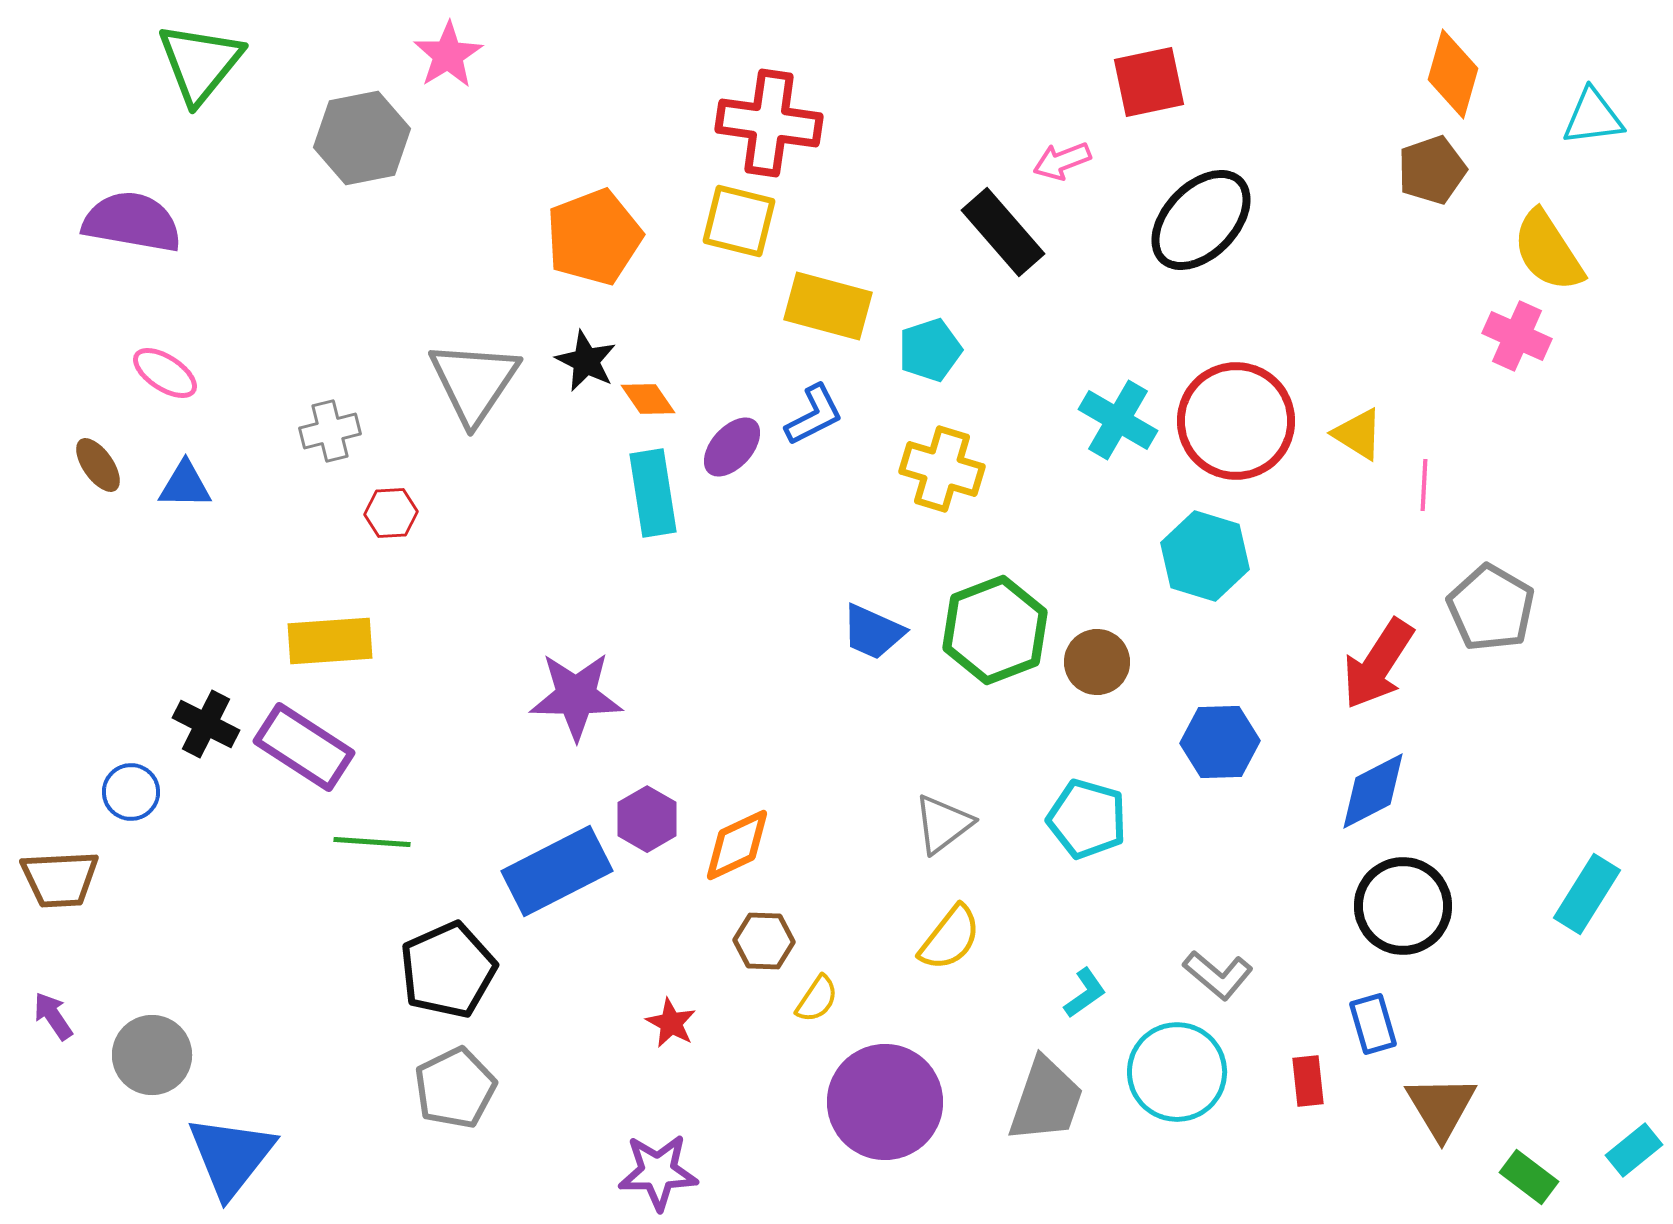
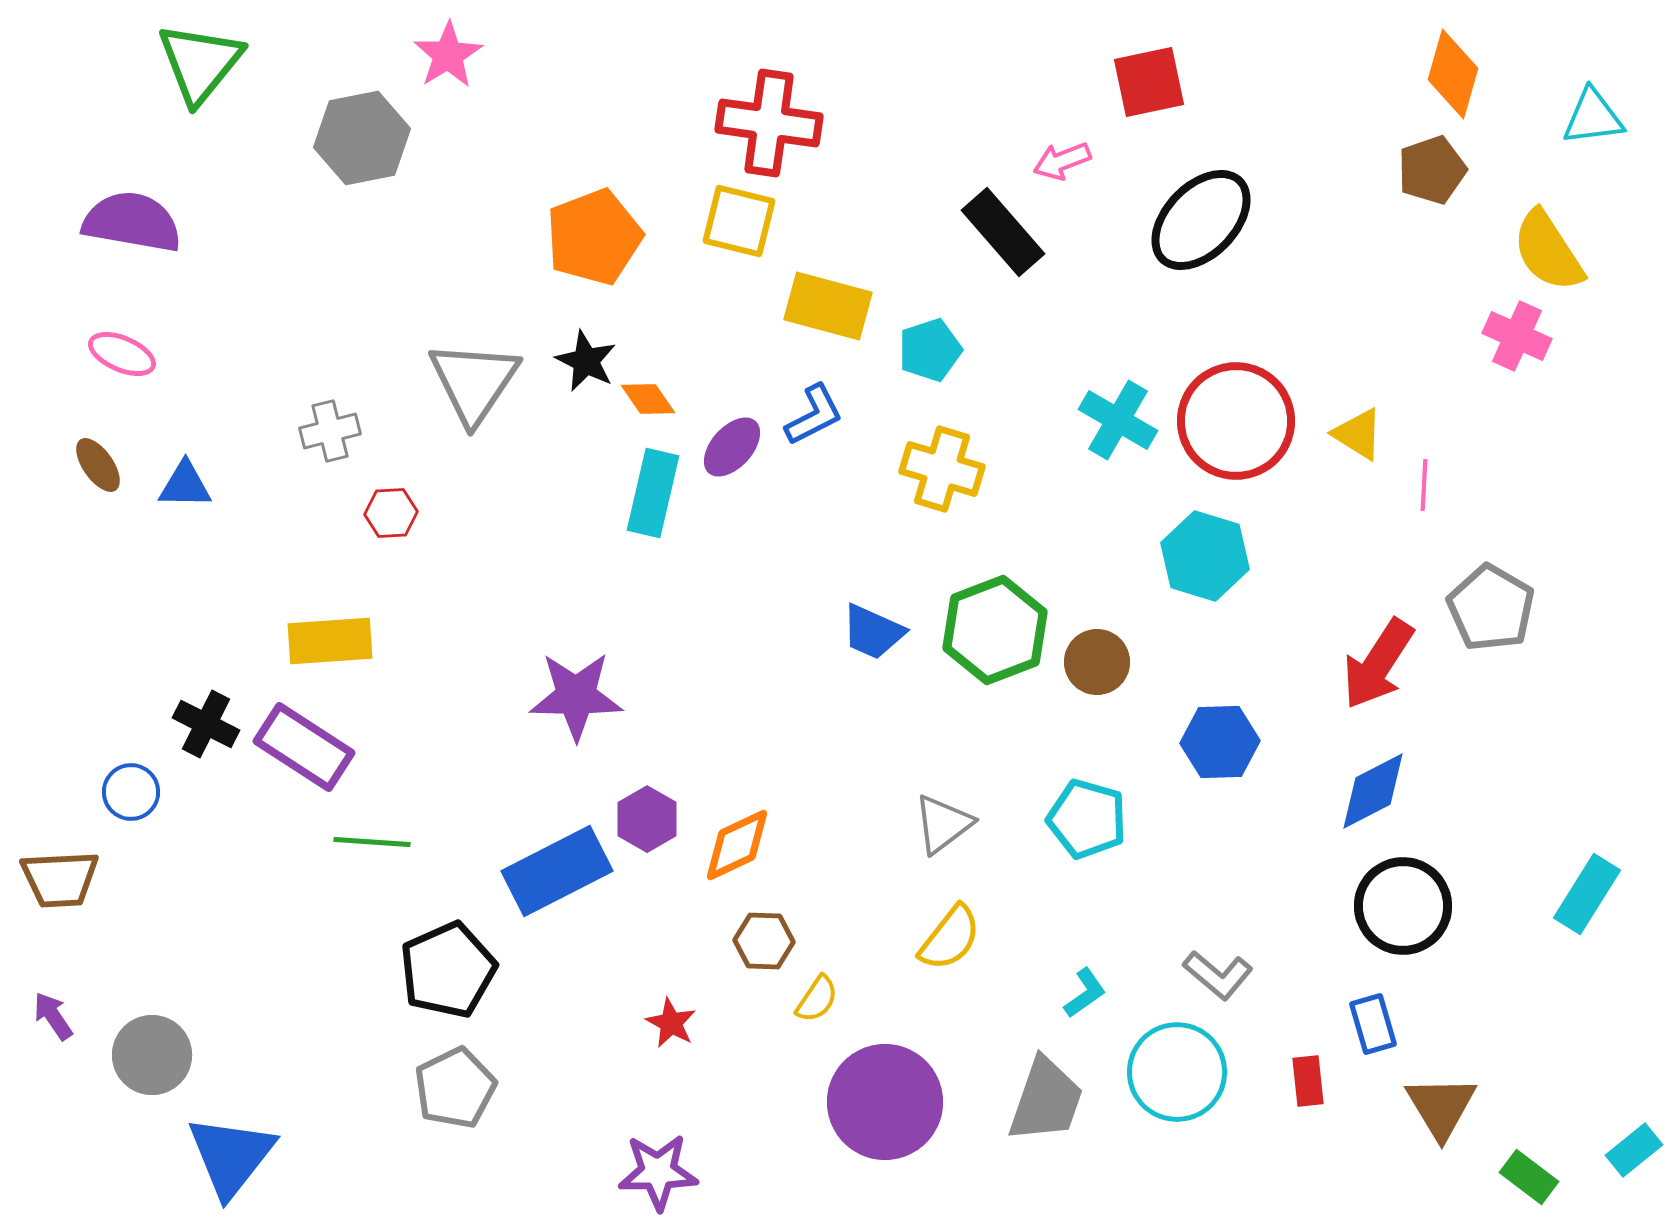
pink ellipse at (165, 373): moved 43 px left, 19 px up; rotated 10 degrees counterclockwise
cyan rectangle at (653, 493): rotated 22 degrees clockwise
